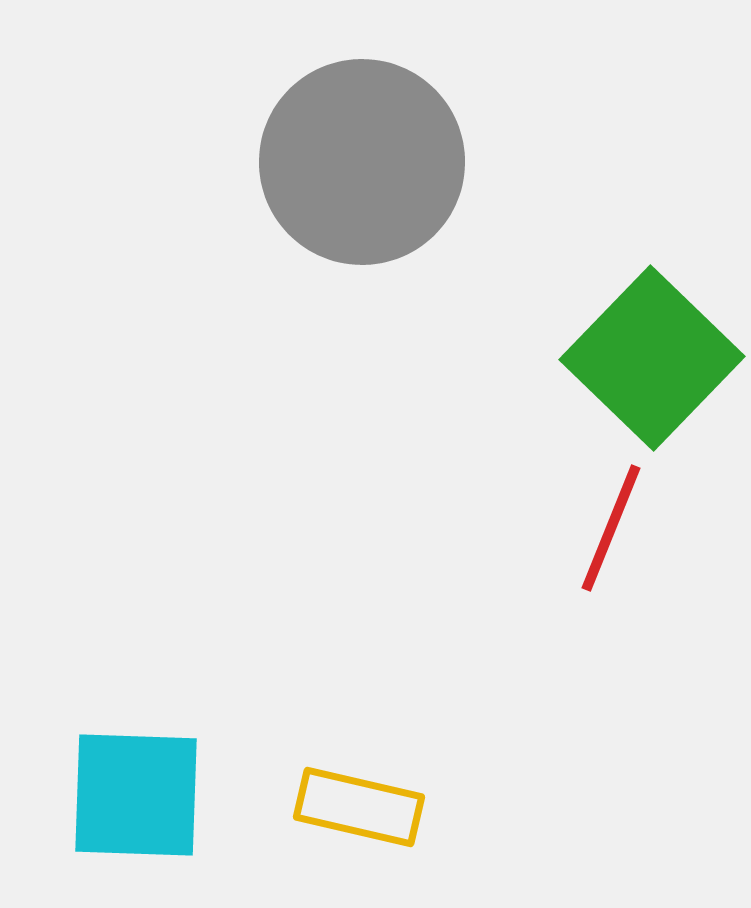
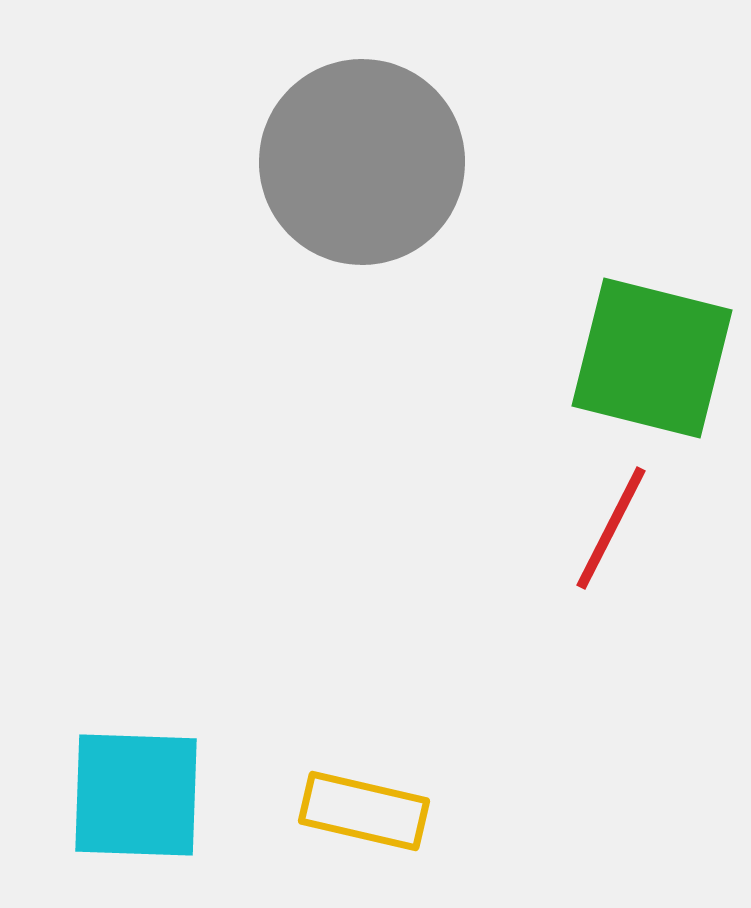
green square: rotated 30 degrees counterclockwise
red line: rotated 5 degrees clockwise
yellow rectangle: moved 5 px right, 4 px down
